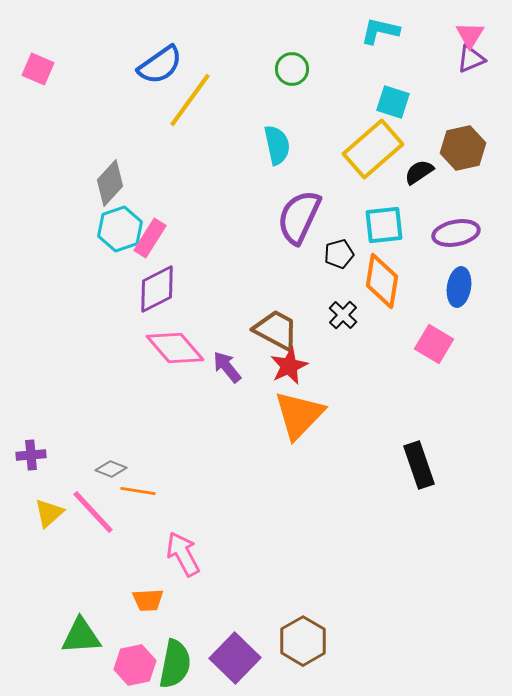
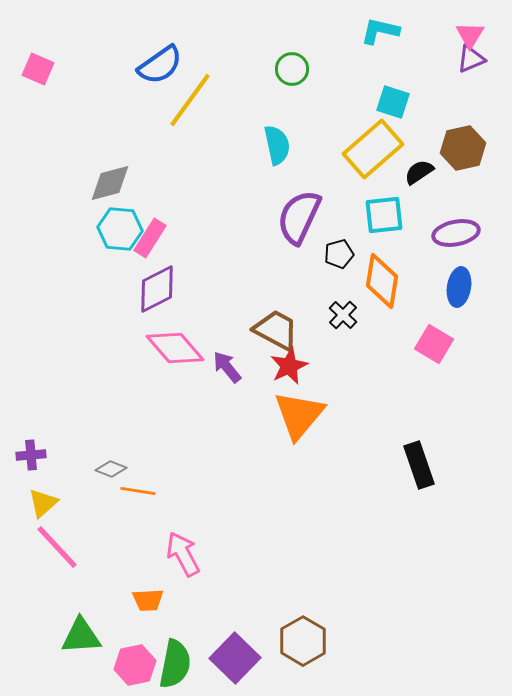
gray diamond at (110, 183): rotated 33 degrees clockwise
cyan square at (384, 225): moved 10 px up
cyan hexagon at (120, 229): rotated 24 degrees clockwise
orange triangle at (299, 415): rotated 4 degrees counterclockwise
pink line at (93, 512): moved 36 px left, 35 px down
yellow triangle at (49, 513): moved 6 px left, 10 px up
